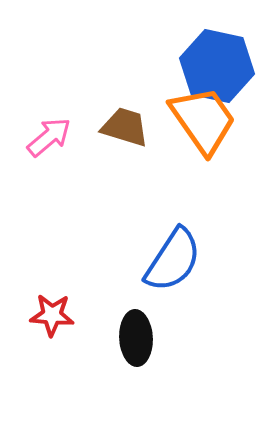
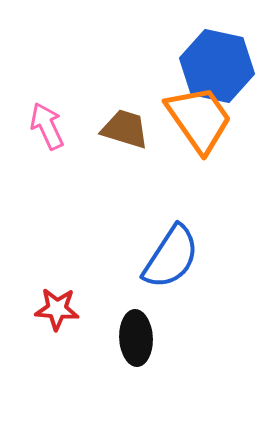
orange trapezoid: moved 4 px left, 1 px up
brown trapezoid: moved 2 px down
pink arrow: moved 2 px left, 11 px up; rotated 75 degrees counterclockwise
blue semicircle: moved 2 px left, 3 px up
red star: moved 5 px right, 6 px up
